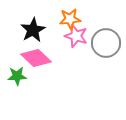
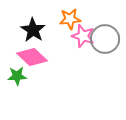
black star: rotated 10 degrees counterclockwise
pink star: moved 7 px right
gray circle: moved 1 px left, 4 px up
pink diamond: moved 4 px left, 1 px up
